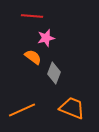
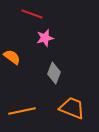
red line: moved 2 px up; rotated 15 degrees clockwise
pink star: moved 1 px left
orange semicircle: moved 21 px left
orange line: moved 1 px down; rotated 12 degrees clockwise
